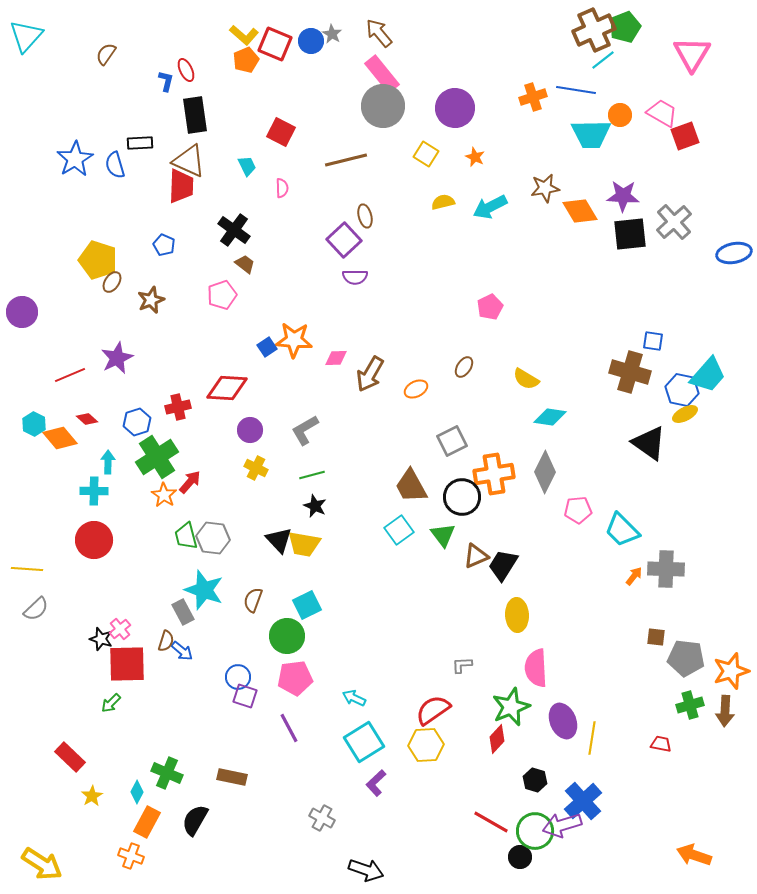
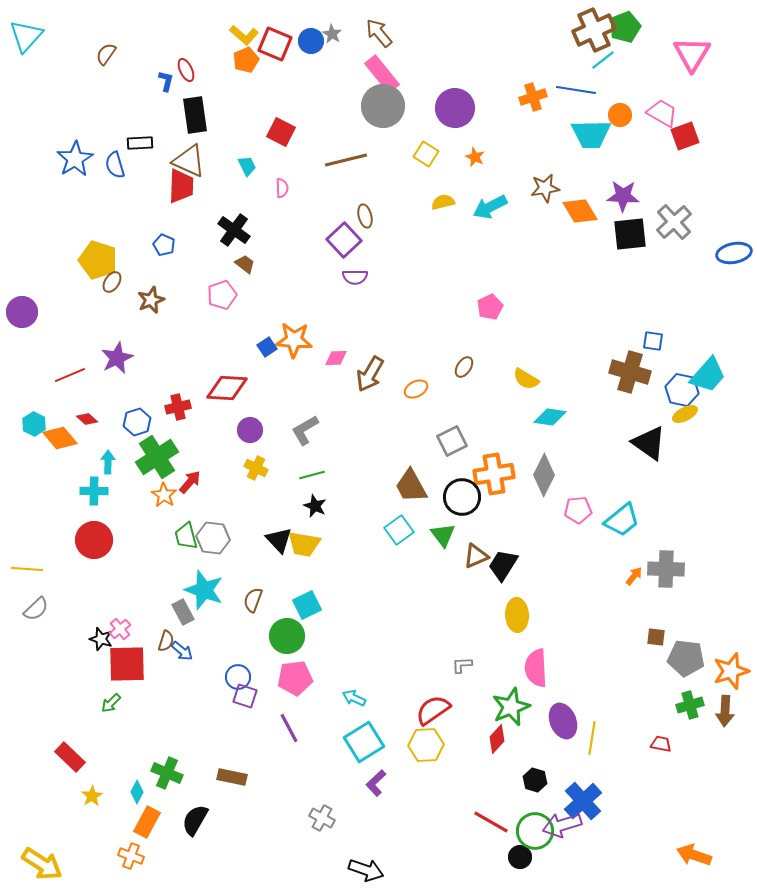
gray diamond at (545, 472): moved 1 px left, 3 px down
cyan trapezoid at (622, 530): moved 10 px up; rotated 84 degrees counterclockwise
